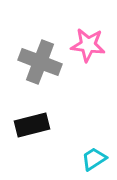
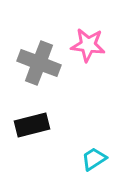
gray cross: moved 1 px left, 1 px down
